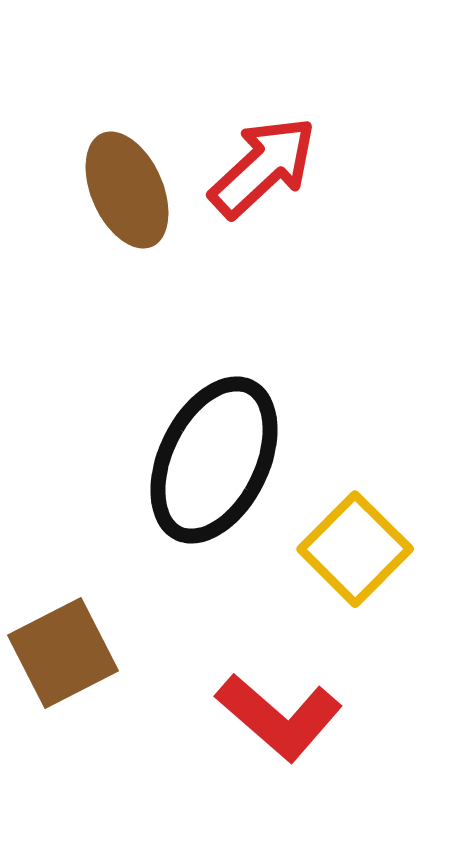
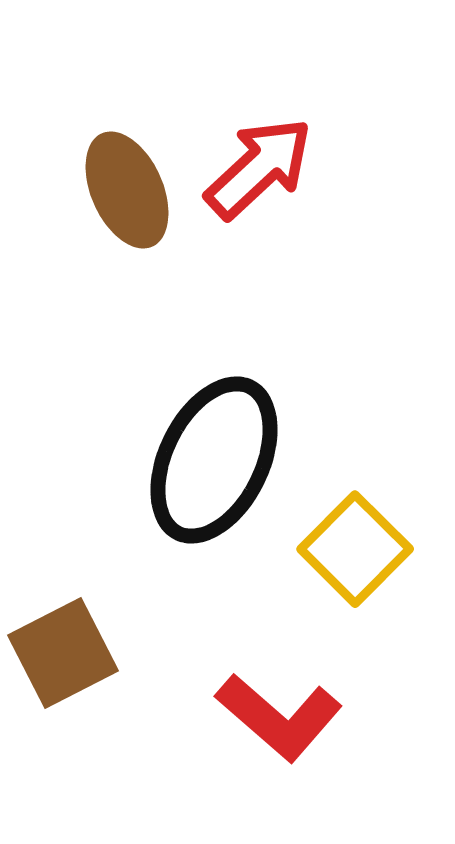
red arrow: moved 4 px left, 1 px down
